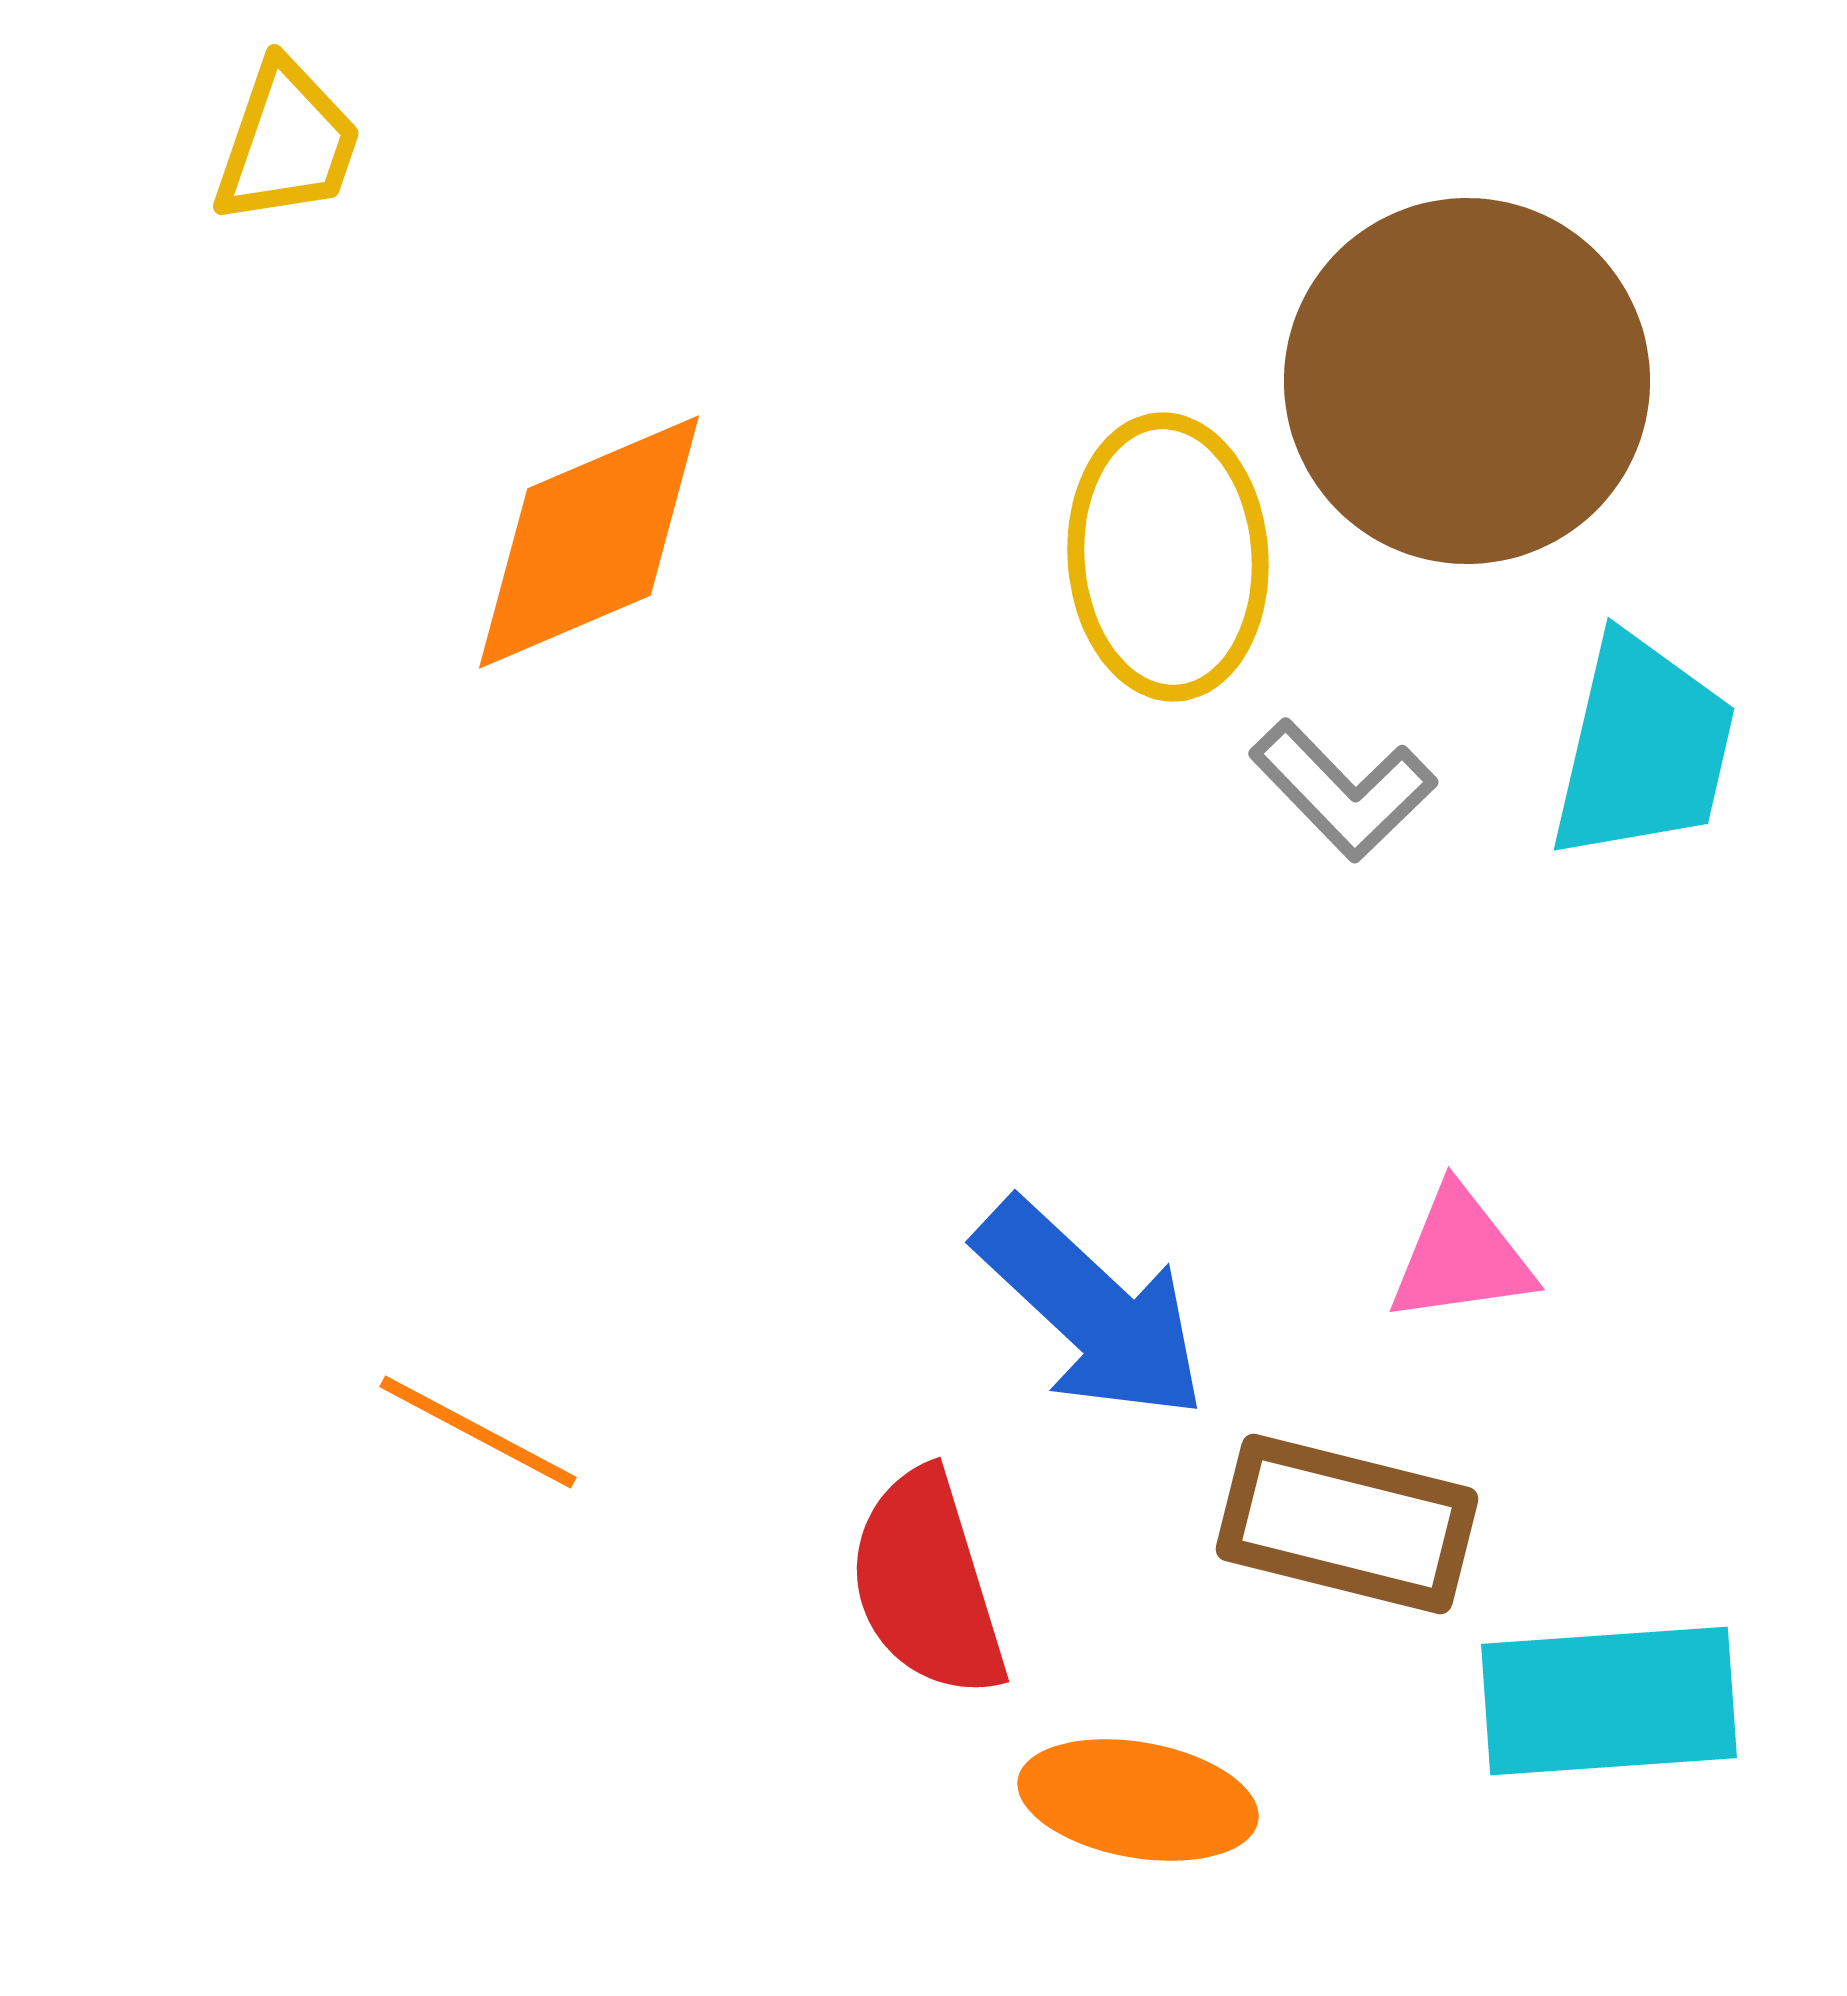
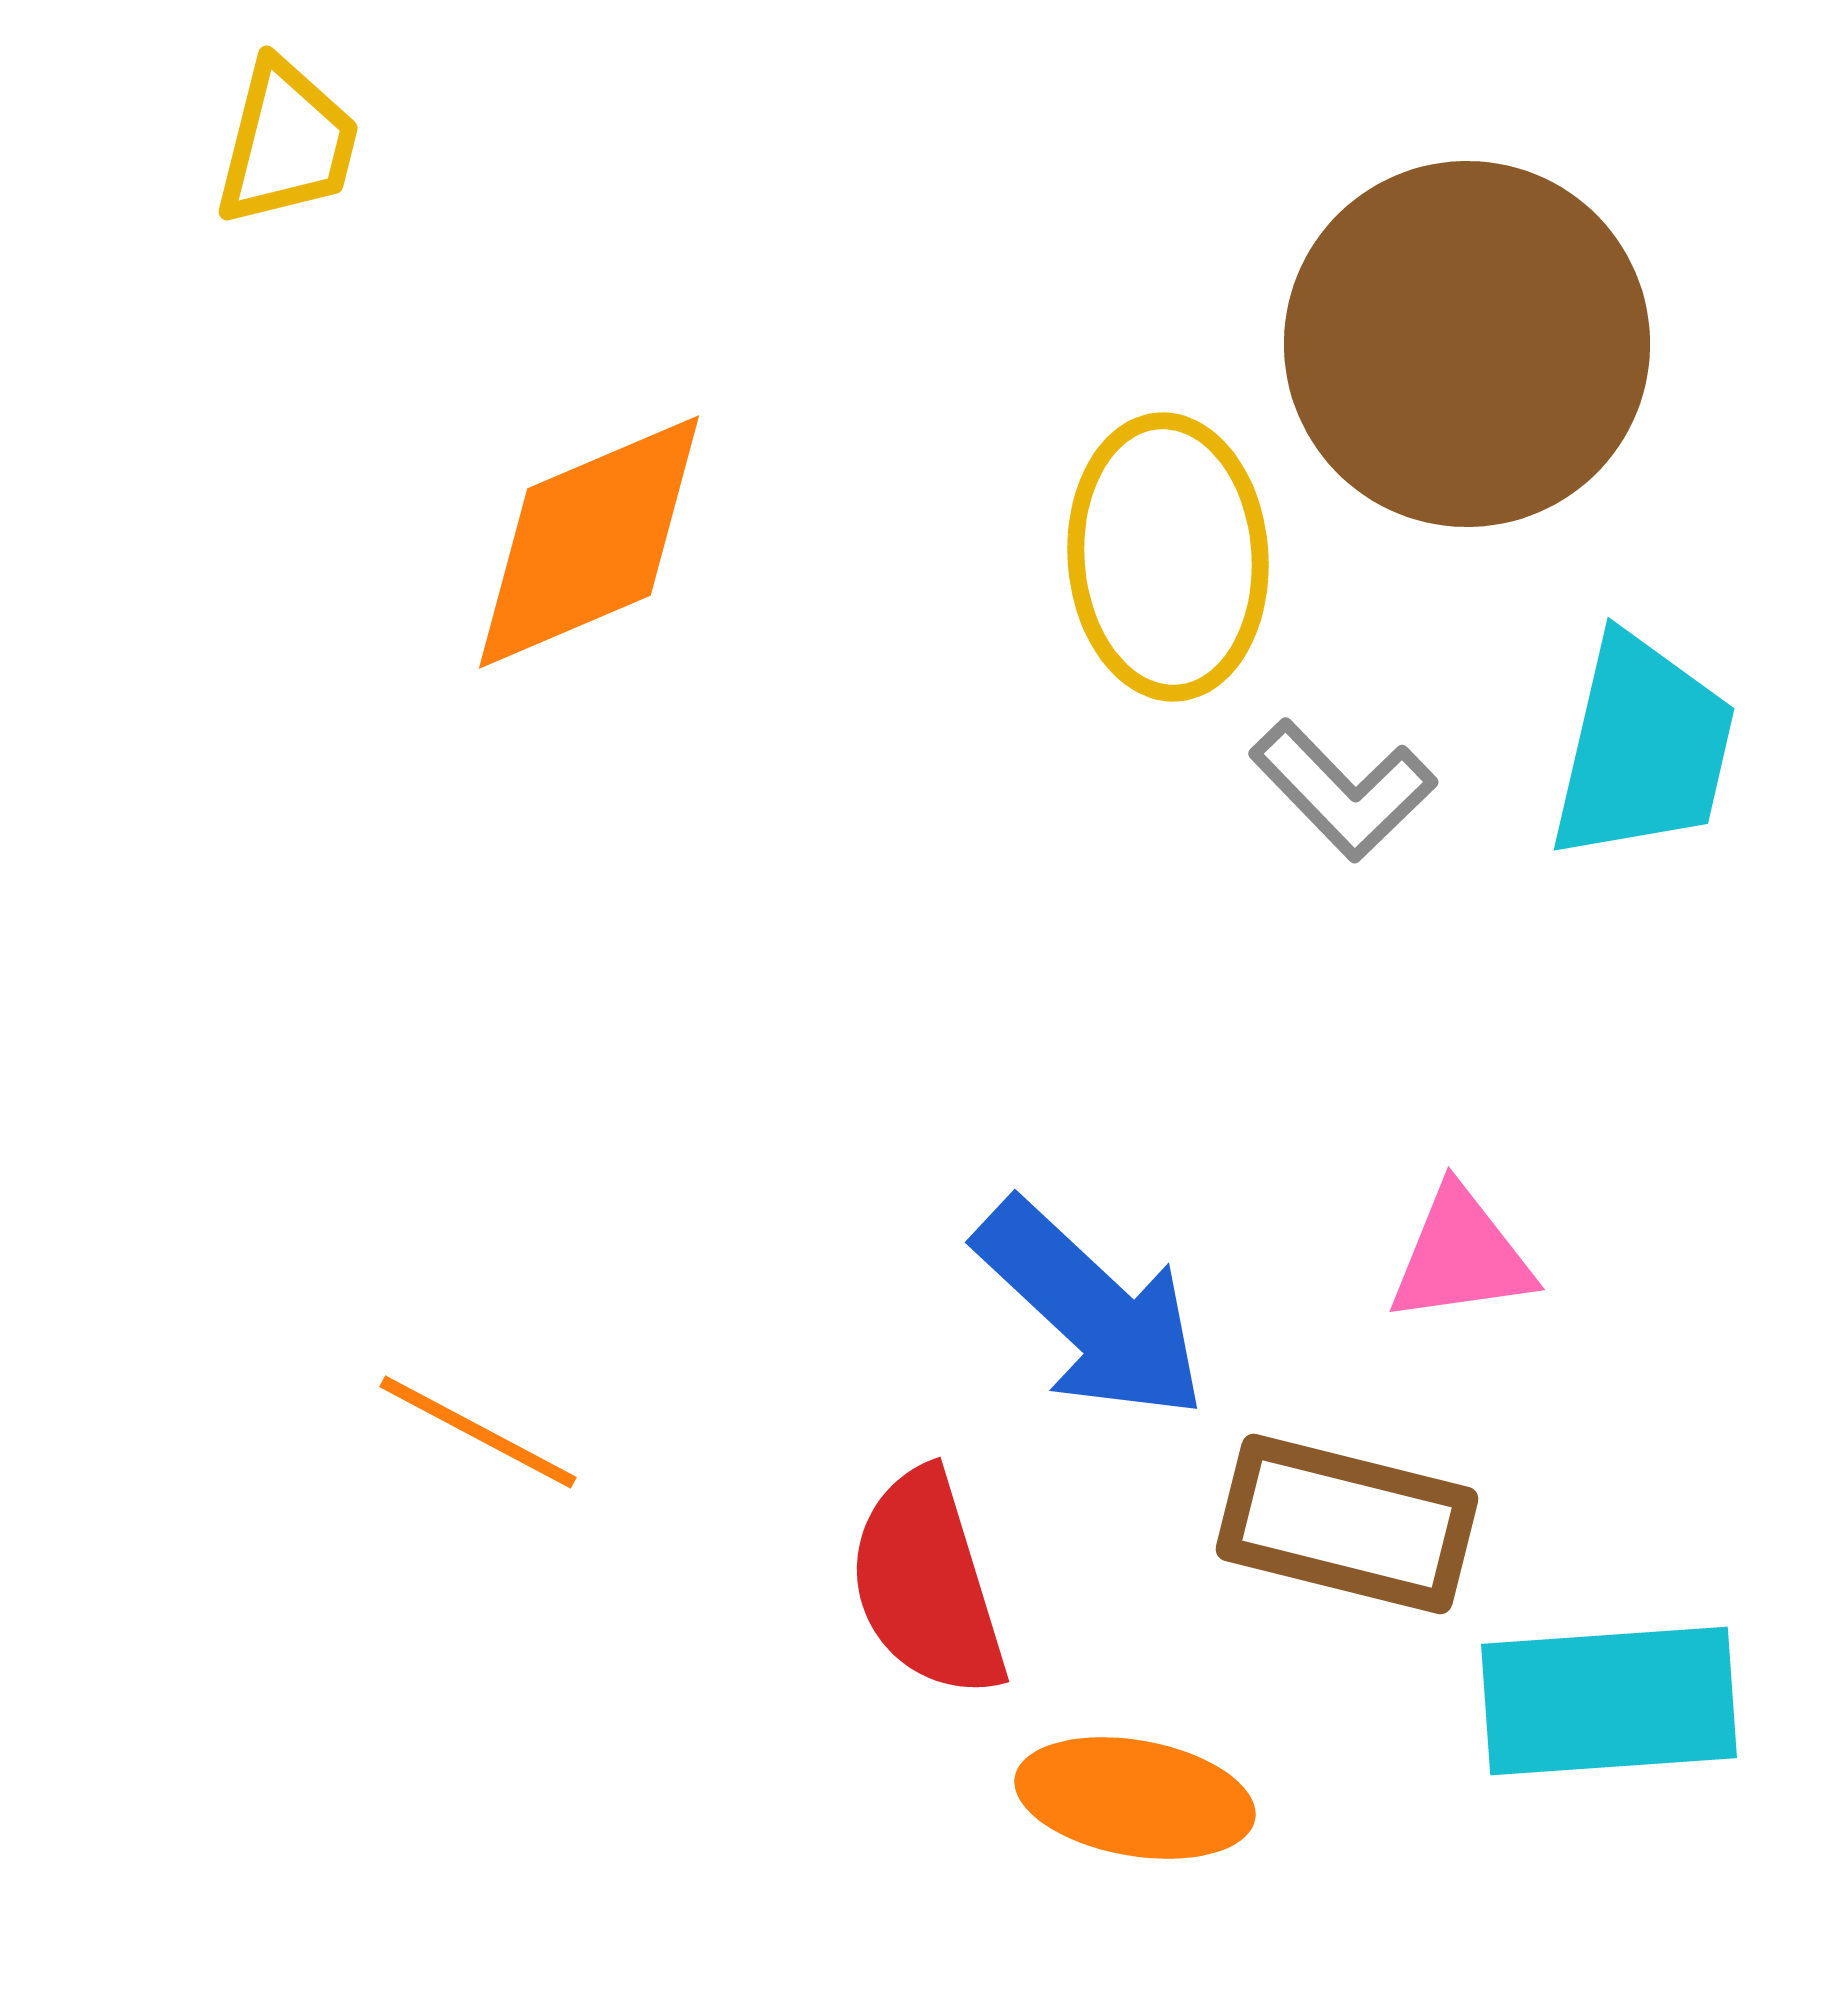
yellow trapezoid: rotated 5 degrees counterclockwise
brown circle: moved 37 px up
orange ellipse: moved 3 px left, 2 px up
